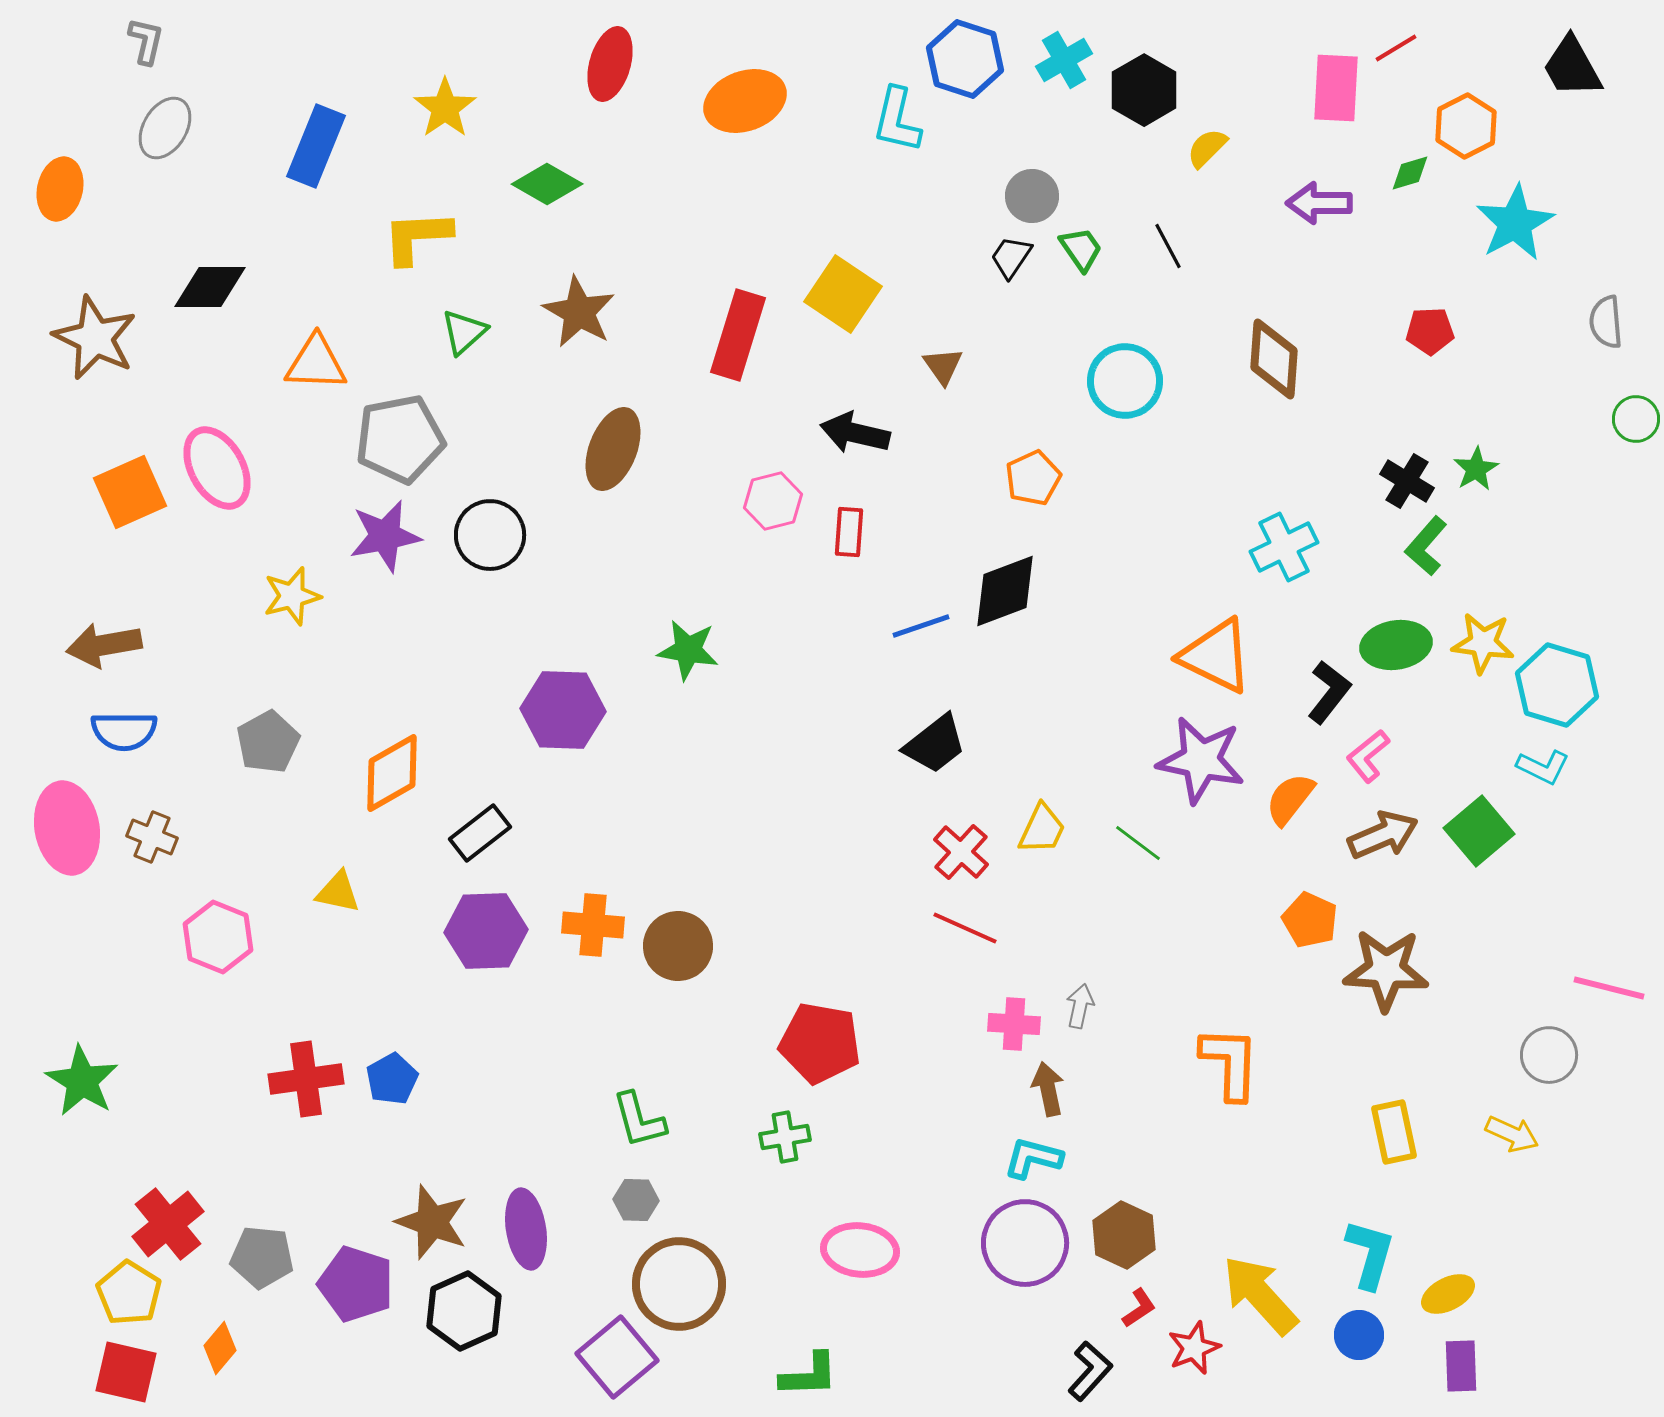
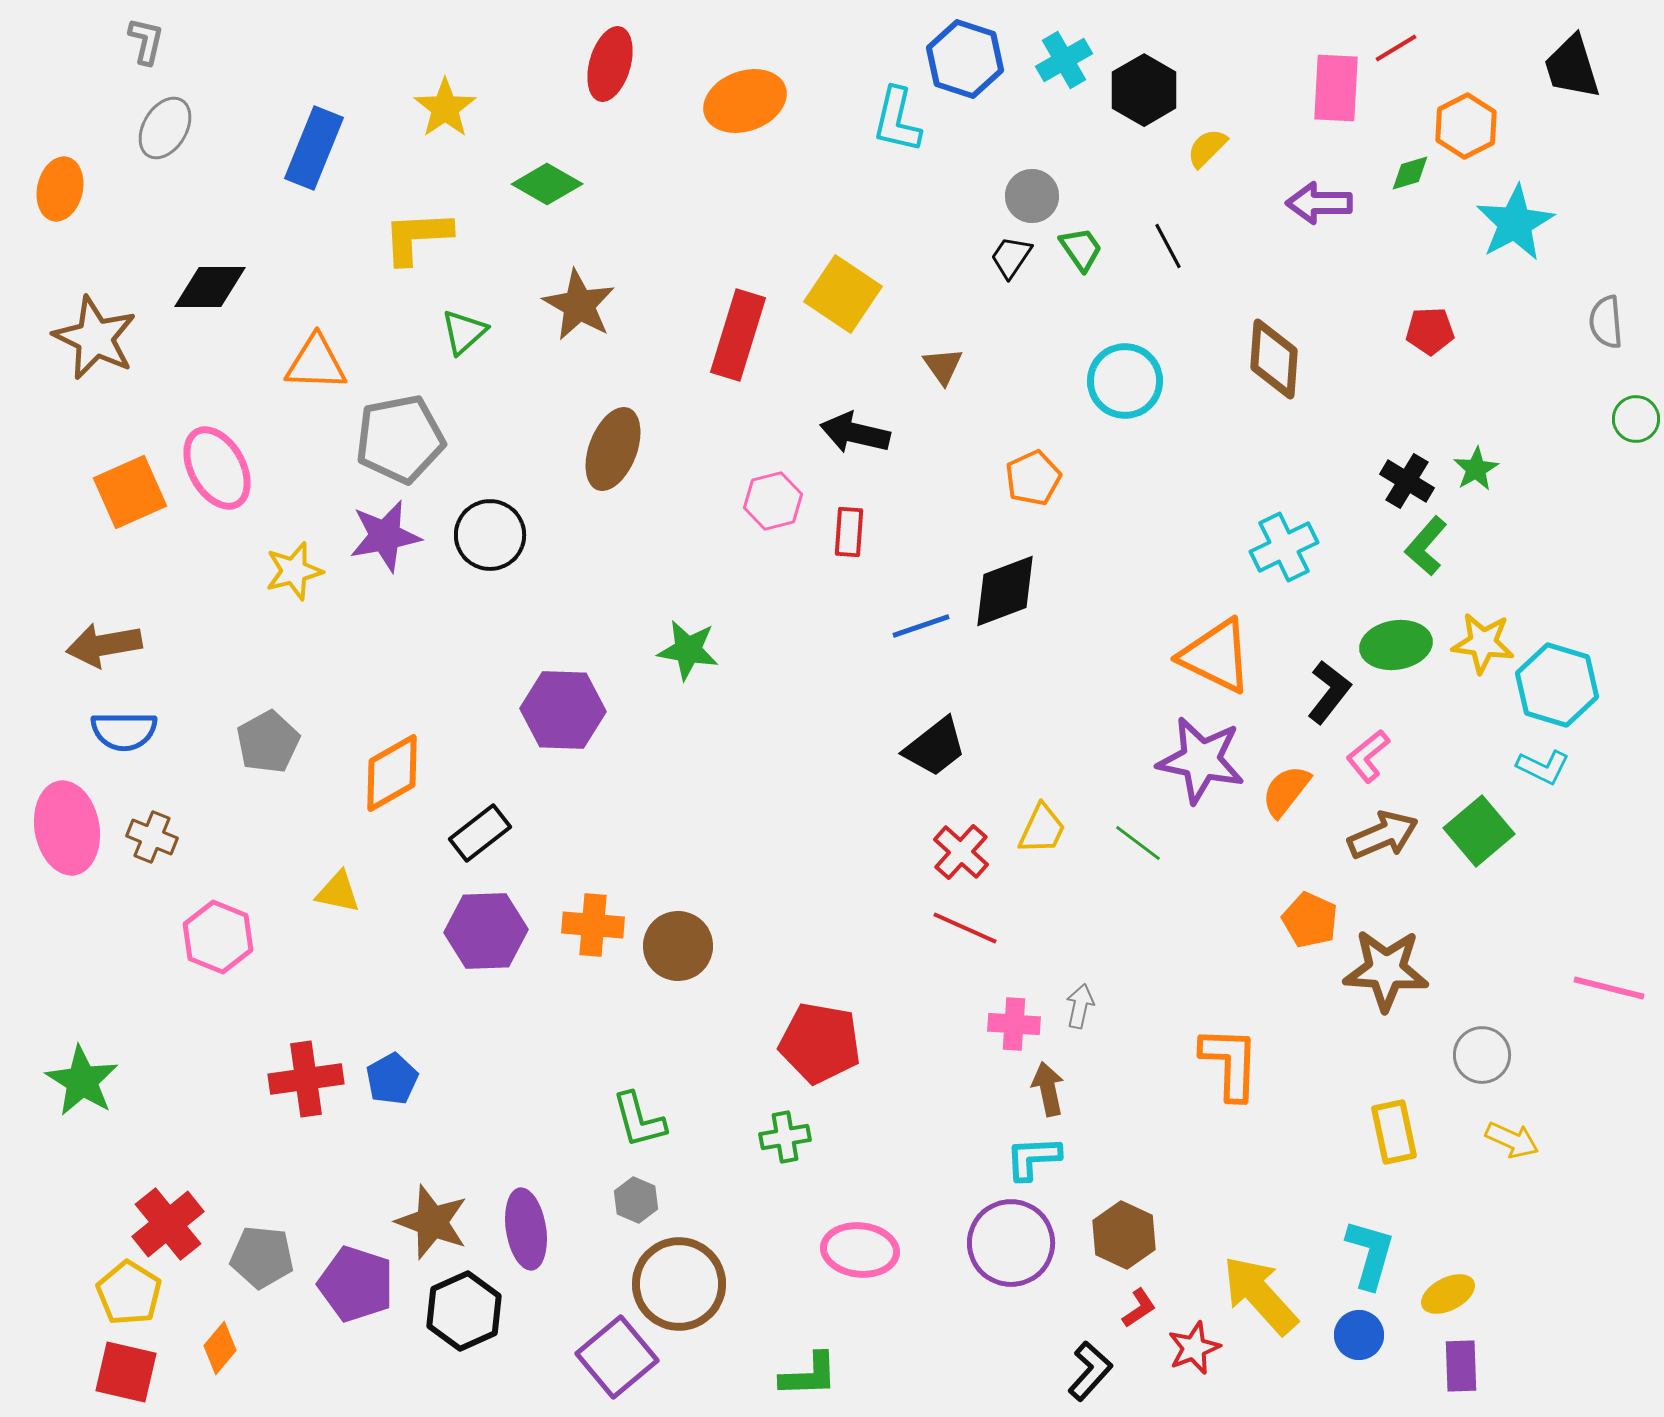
black trapezoid at (1572, 67): rotated 12 degrees clockwise
blue rectangle at (316, 146): moved 2 px left, 2 px down
brown star at (579, 312): moved 7 px up
yellow star at (292, 596): moved 2 px right, 25 px up
black trapezoid at (935, 744): moved 3 px down
orange semicircle at (1290, 799): moved 4 px left, 8 px up
gray circle at (1549, 1055): moved 67 px left
yellow arrow at (1512, 1134): moved 6 px down
cyan L-shape at (1033, 1158): rotated 18 degrees counterclockwise
gray hexagon at (636, 1200): rotated 21 degrees clockwise
purple circle at (1025, 1243): moved 14 px left
